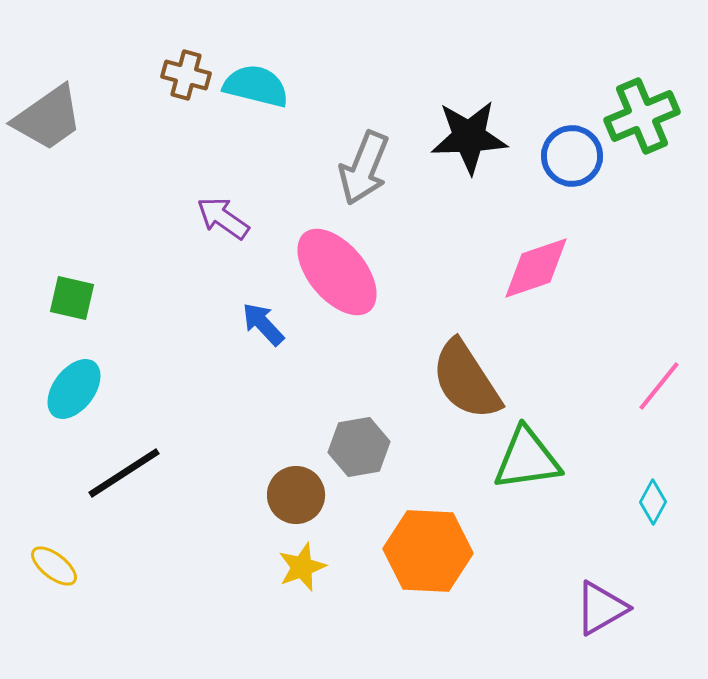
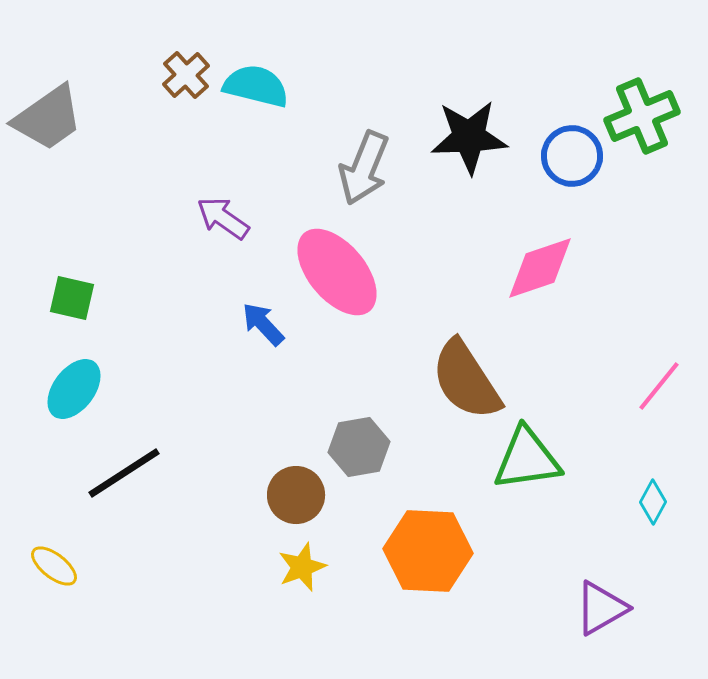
brown cross: rotated 33 degrees clockwise
pink diamond: moved 4 px right
